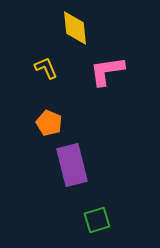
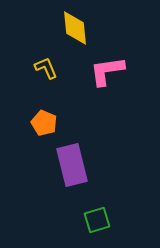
orange pentagon: moved 5 px left
